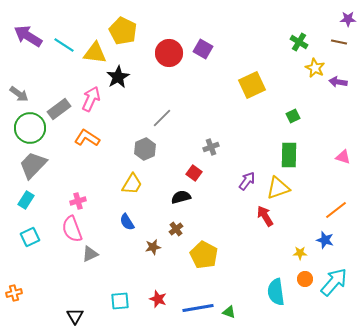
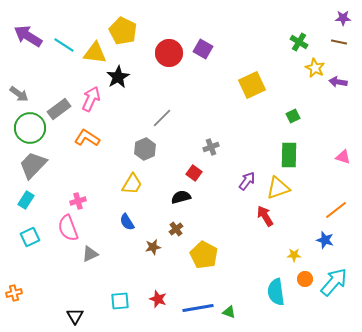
purple star at (348, 19): moved 5 px left, 1 px up
pink semicircle at (72, 229): moved 4 px left, 1 px up
yellow star at (300, 253): moved 6 px left, 2 px down
